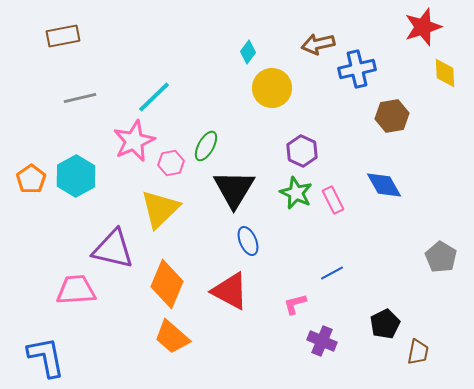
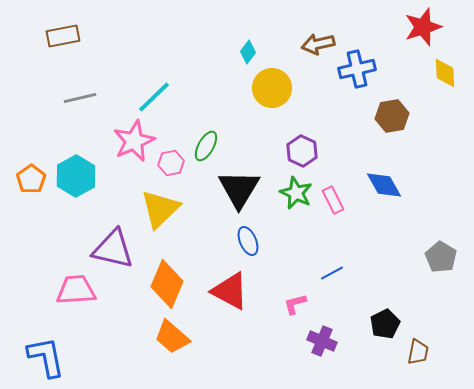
black triangle: moved 5 px right
